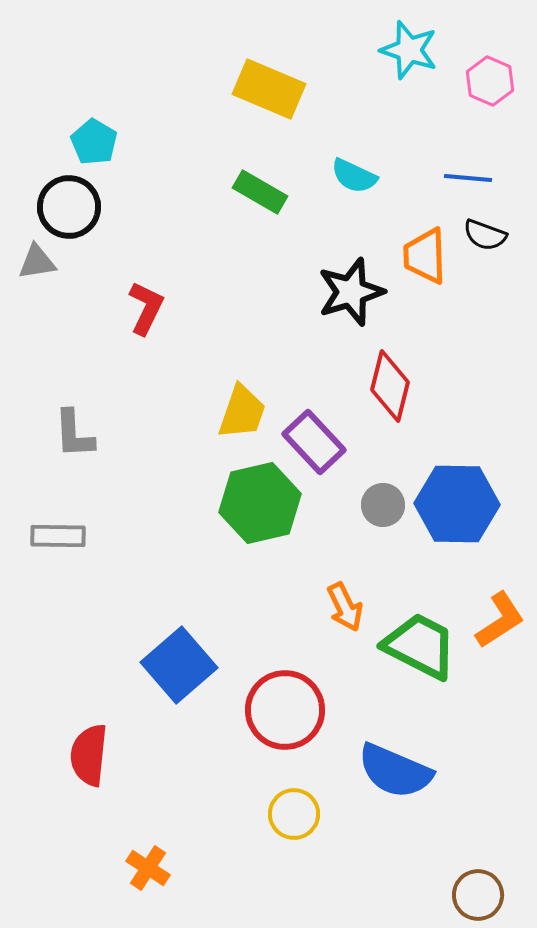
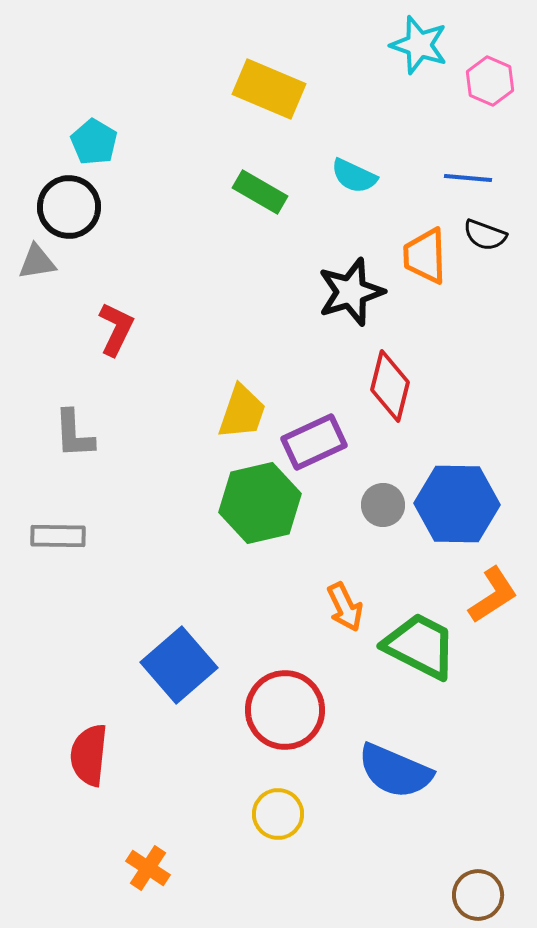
cyan star: moved 10 px right, 5 px up
red L-shape: moved 30 px left, 21 px down
purple rectangle: rotated 72 degrees counterclockwise
orange L-shape: moved 7 px left, 25 px up
yellow circle: moved 16 px left
